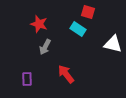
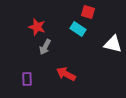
red star: moved 2 px left, 3 px down
red arrow: rotated 24 degrees counterclockwise
